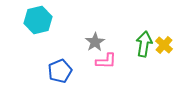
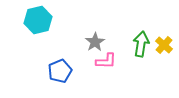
green arrow: moved 3 px left
